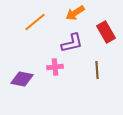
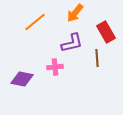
orange arrow: rotated 18 degrees counterclockwise
brown line: moved 12 px up
